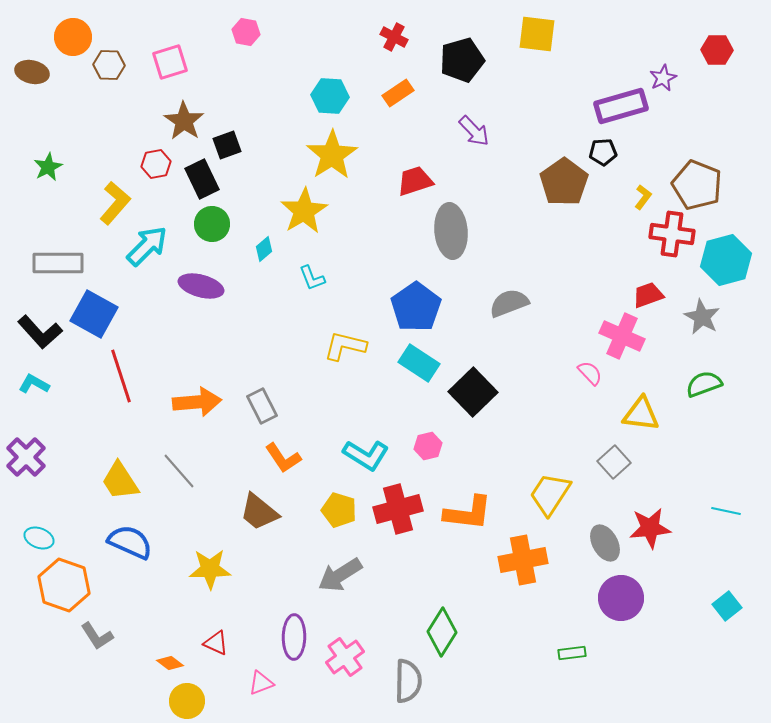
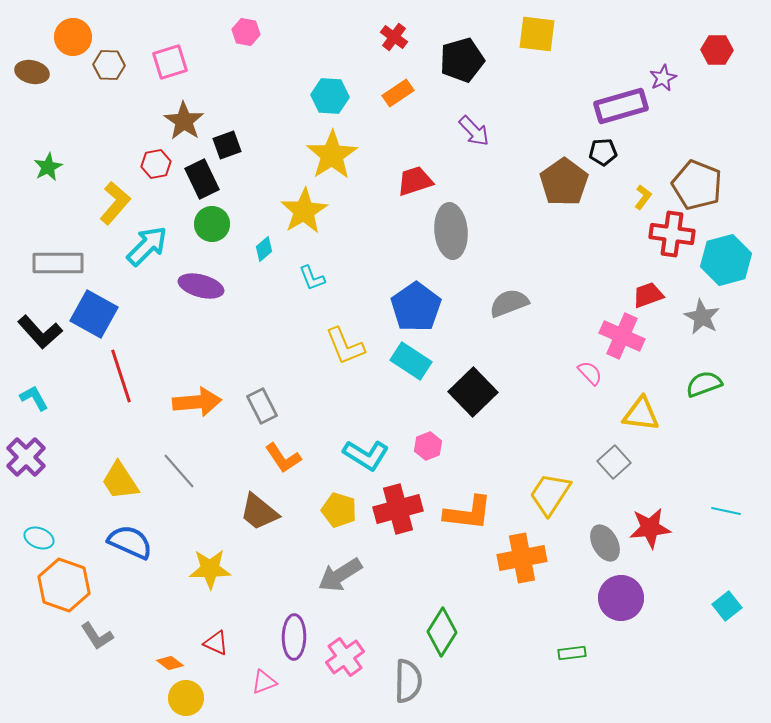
red cross at (394, 37): rotated 8 degrees clockwise
yellow L-shape at (345, 346): rotated 126 degrees counterclockwise
cyan rectangle at (419, 363): moved 8 px left, 2 px up
cyan L-shape at (34, 384): moved 14 px down; rotated 32 degrees clockwise
pink hexagon at (428, 446): rotated 8 degrees counterclockwise
orange cross at (523, 560): moved 1 px left, 2 px up
pink triangle at (261, 683): moved 3 px right, 1 px up
yellow circle at (187, 701): moved 1 px left, 3 px up
